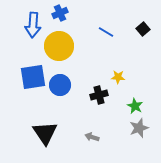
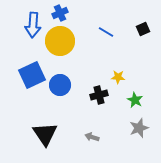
black square: rotated 16 degrees clockwise
yellow circle: moved 1 px right, 5 px up
blue square: moved 1 px left, 2 px up; rotated 16 degrees counterclockwise
green star: moved 6 px up
black triangle: moved 1 px down
